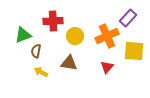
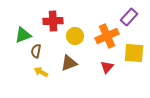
purple rectangle: moved 1 px right, 1 px up
yellow square: moved 2 px down
brown triangle: rotated 30 degrees counterclockwise
